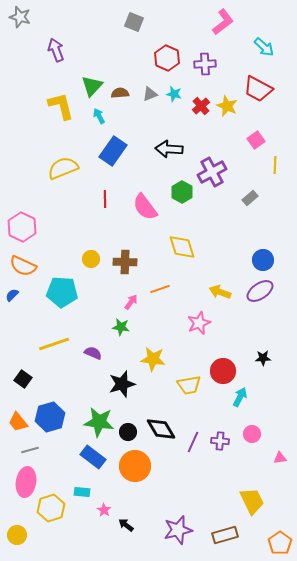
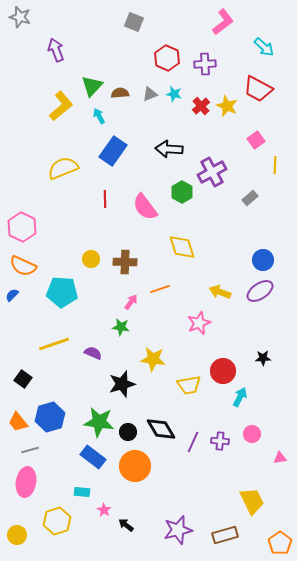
yellow L-shape at (61, 106): rotated 64 degrees clockwise
yellow hexagon at (51, 508): moved 6 px right, 13 px down
